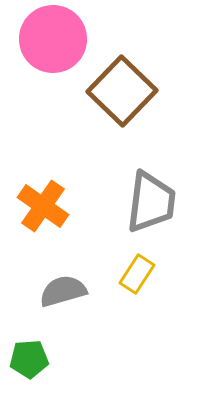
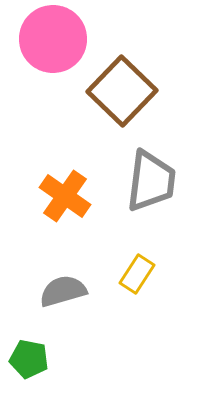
gray trapezoid: moved 21 px up
orange cross: moved 22 px right, 10 px up
green pentagon: rotated 15 degrees clockwise
